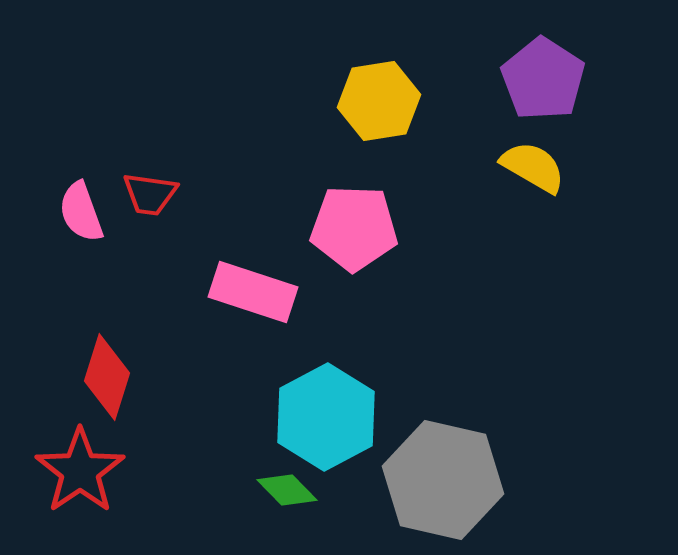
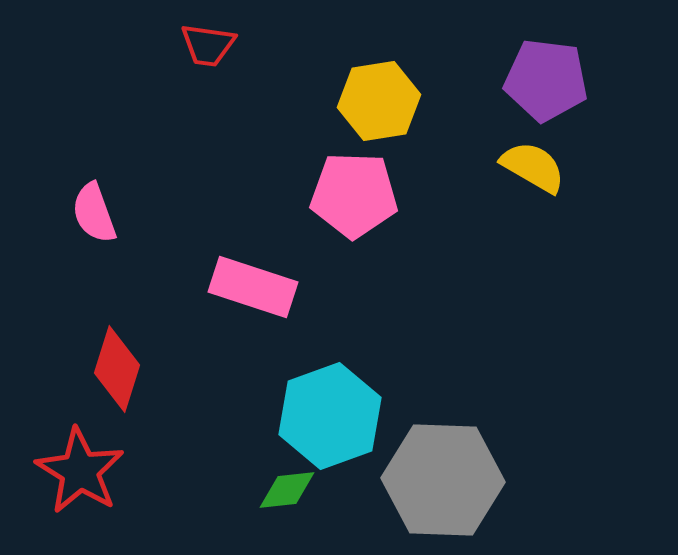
purple pentagon: moved 3 px right, 1 px down; rotated 26 degrees counterclockwise
red trapezoid: moved 58 px right, 149 px up
pink semicircle: moved 13 px right, 1 px down
pink pentagon: moved 33 px up
pink rectangle: moved 5 px up
red diamond: moved 10 px right, 8 px up
cyan hexagon: moved 4 px right, 1 px up; rotated 8 degrees clockwise
red star: rotated 6 degrees counterclockwise
gray hexagon: rotated 11 degrees counterclockwise
green diamond: rotated 52 degrees counterclockwise
